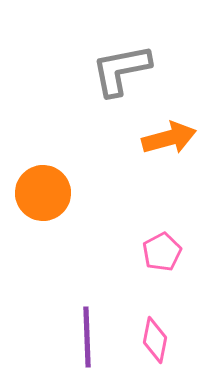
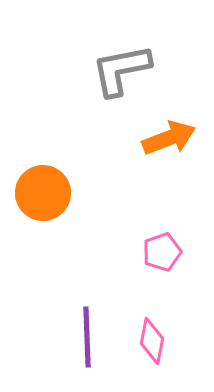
orange arrow: rotated 6 degrees counterclockwise
pink pentagon: rotated 9 degrees clockwise
pink diamond: moved 3 px left, 1 px down
